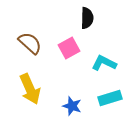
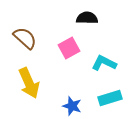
black semicircle: rotated 90 degrees counterclockwise
brown semicircle: moved 5 px left, 5 px up
yellow arrow: moved 1 px left, 6 px up
